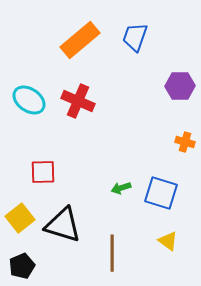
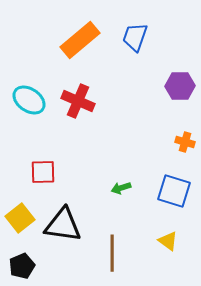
blue square: moved 13 px right, 2 px up
black triangle: rotated 9 degrees counterclockwise
